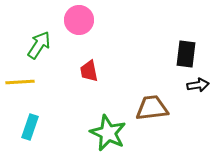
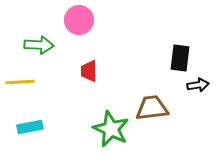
green arrow: rotated 60 degrees clockwise
black rectangle: moved 6 px left, 4 px down
red trapezoid: rotated 10 degrees clockwise
cyan rectangle: rotated 60 degrees clockwise
green star: moved 3 px right, 4 px up
